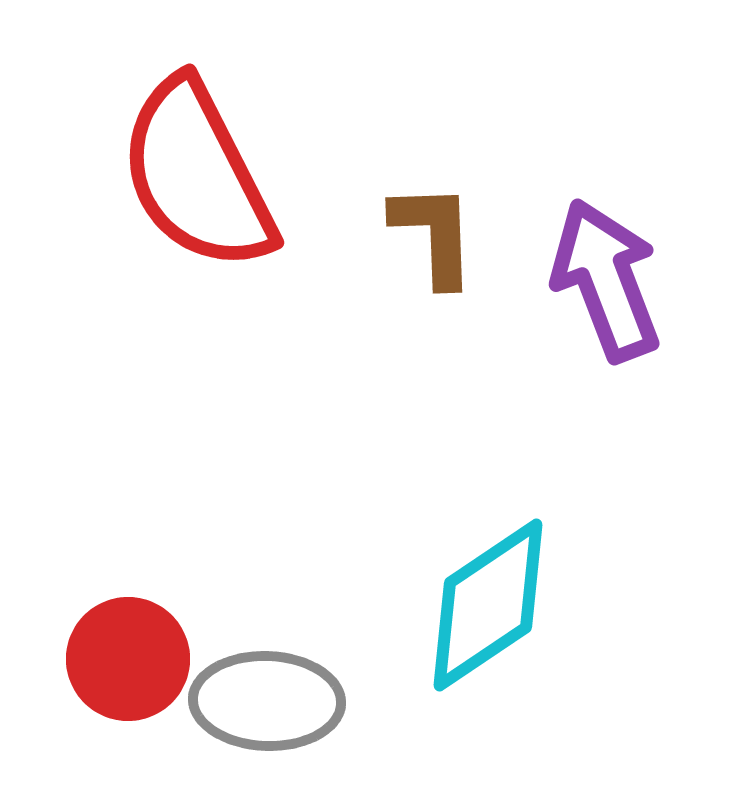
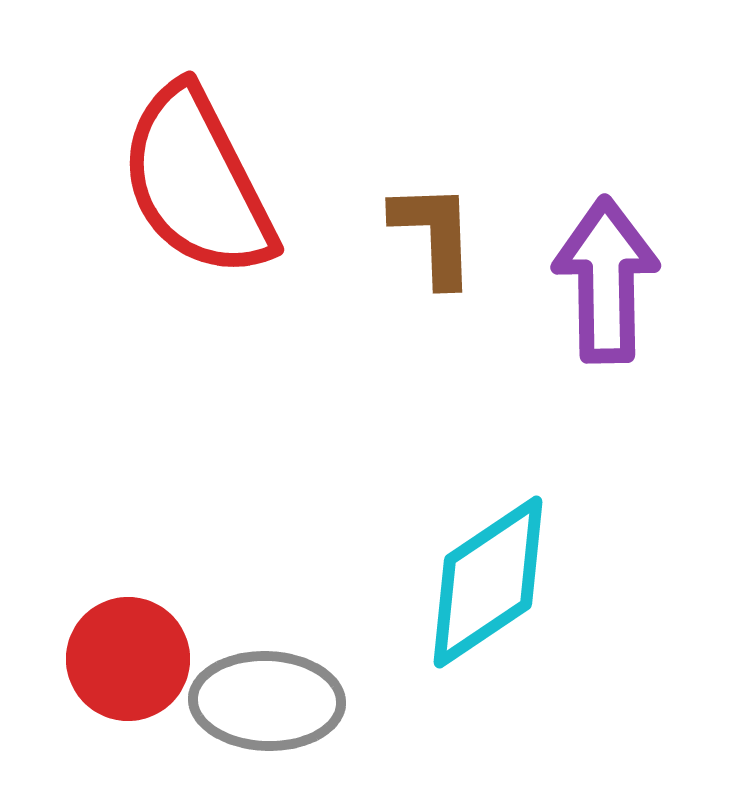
red semicircle: moved 7 px down
purple arrow: rotated 20 degrees clockwise
cyan diamond: moved 23 px up
